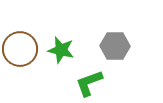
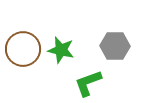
brown circle: moved 3 px right
green L-shape: moved 1 px left
